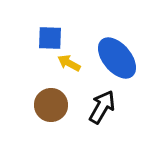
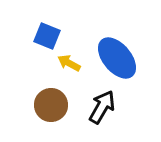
blue square: moved 3 px left, 2 px up; rotated 20 degrees clockwise
